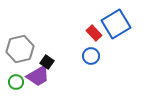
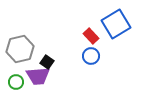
red rectangle: moved 3 px left, 3 px down
purple trapezoid: rotated 25 degrees clockwise
